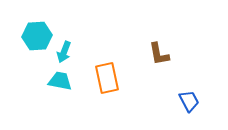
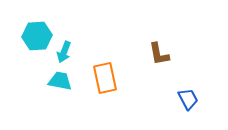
orange rectangle: moved 2 px left
blue trapezoid: moved 1 px left, 2 px up
